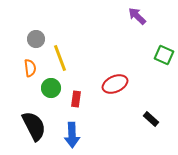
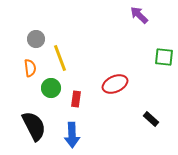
purple arrow: moved 2 px right, 1 px up
green square: moved 2 px down; rotated 18 degrees counterclockwise
